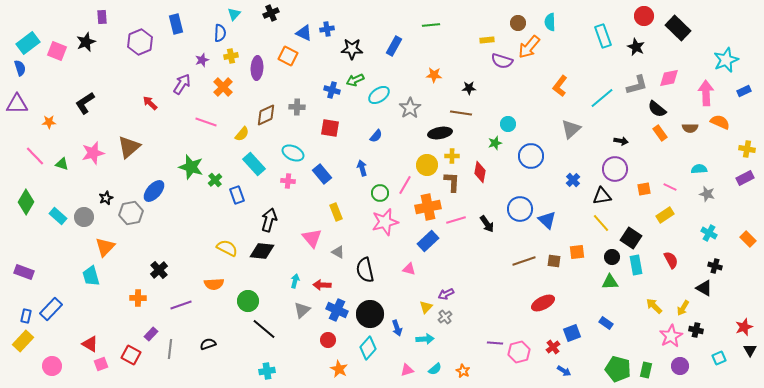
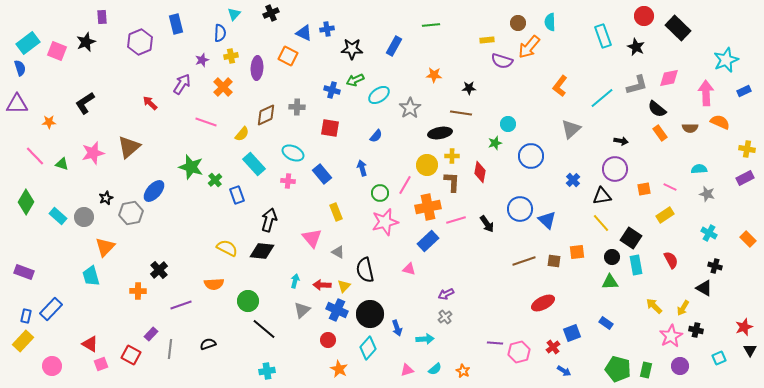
orange cross at (138, 298): moved 7 px up
yellow triangle at (426, 307): moved 82 px left, 21 px up
